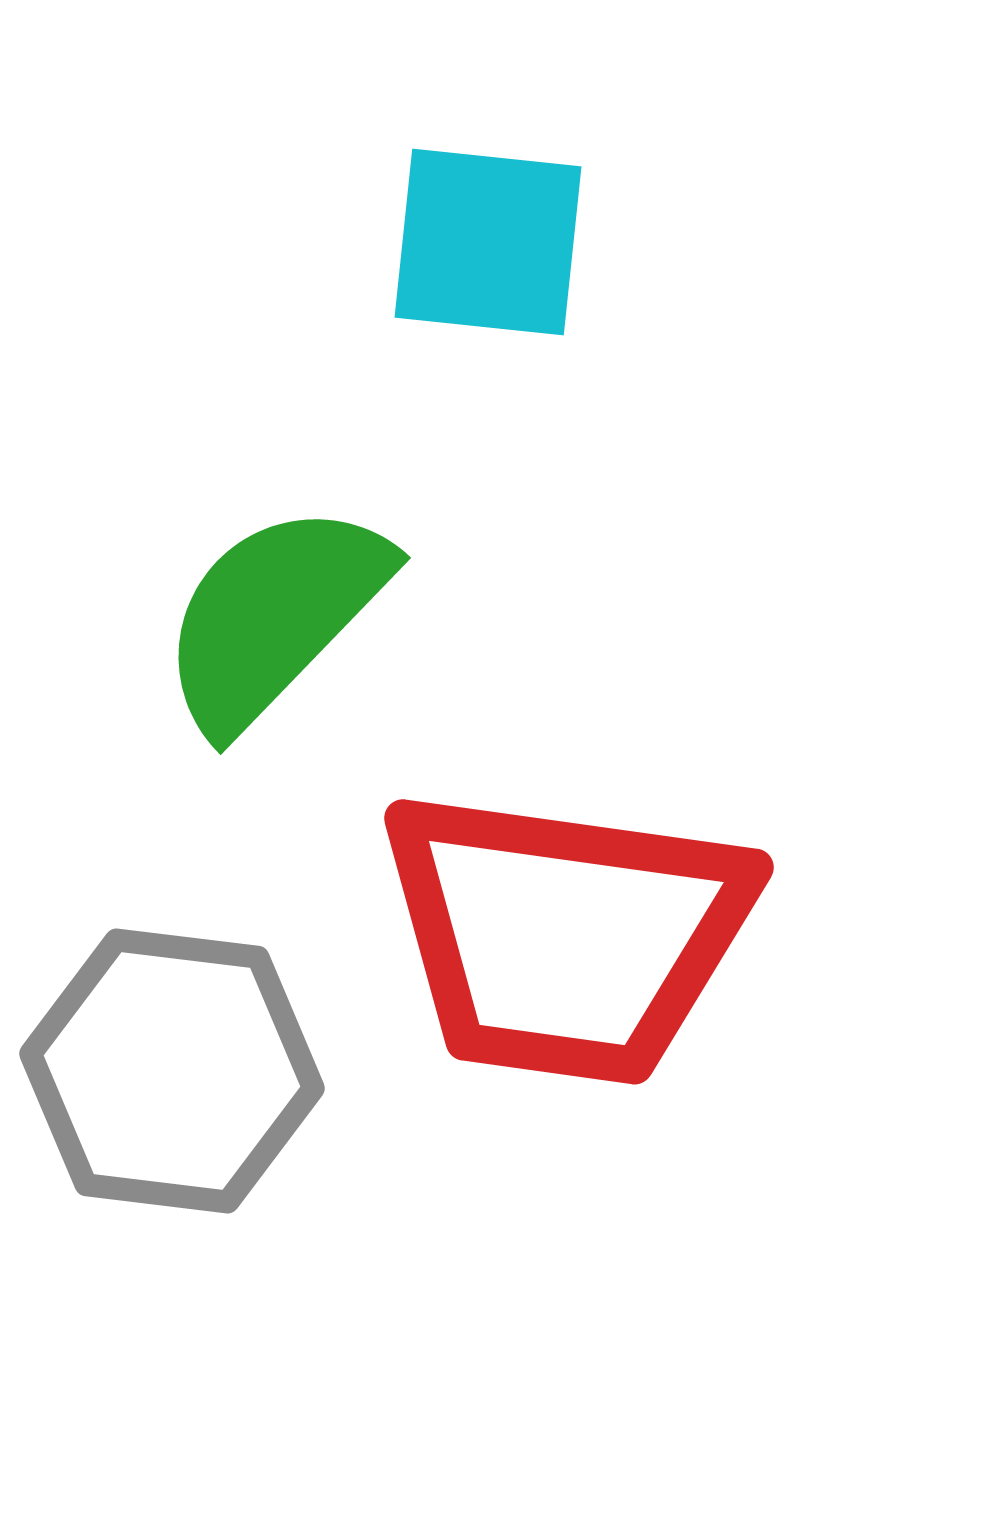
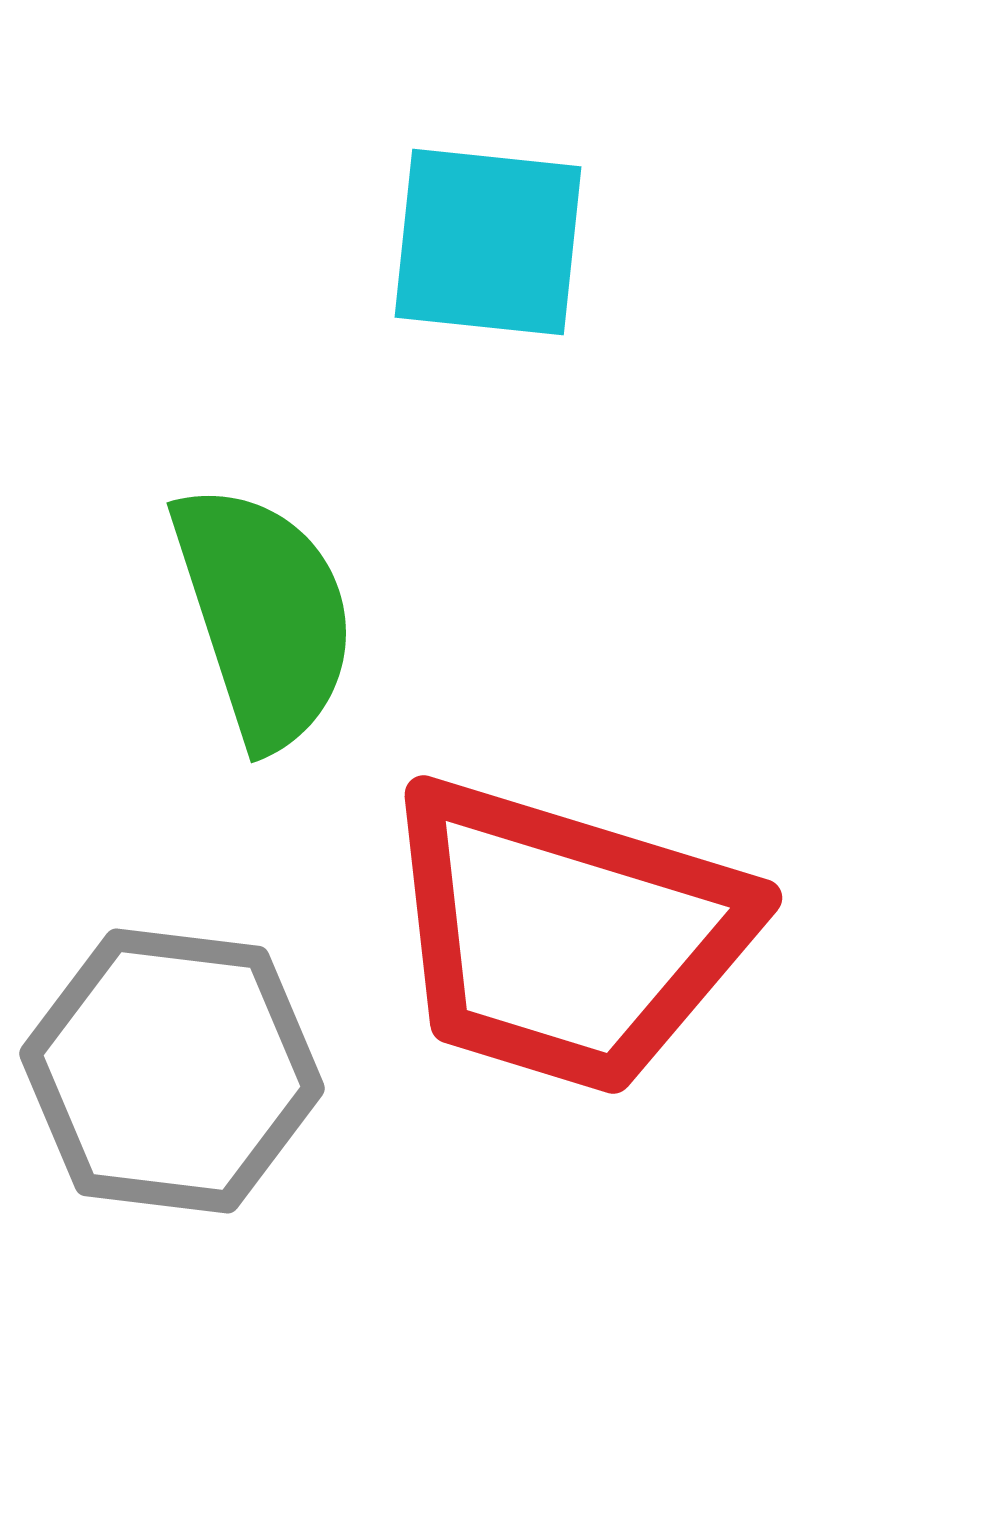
green semicircle: moved 10 px left, 1 px up; rotated 118 degrees clockwise
red trapezoid: rotated 9 degrees clockwise
